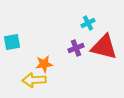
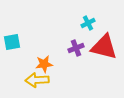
yellow arrow: moved 3 px right
